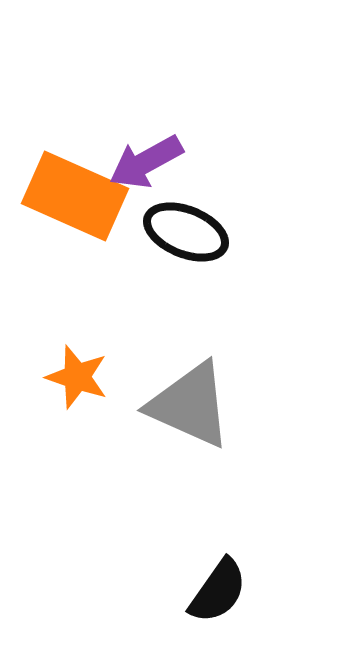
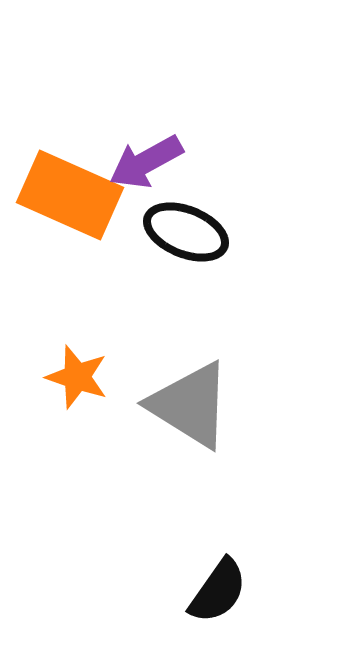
orange rectangle: moved 5 px left, 1 px up
gray triangle: rotated 8 degrees clockwise
